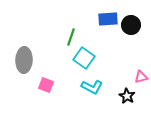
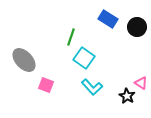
blue rectangle: rotated 36 degrees clockwise
black circle: moved 6 px right, 2 px down
gray ellipse: rotated 45 degrees counterclockwise
pink triangle: moved 6 px down; rotated 48 degrees clockwise
cyan L-shape: rotated 20 degrees clockwise
